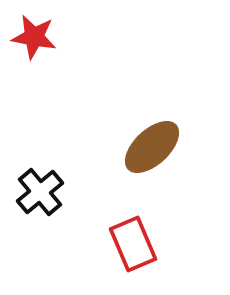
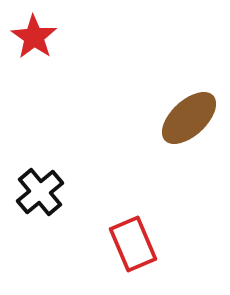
red star: rotated 24 degrees clockwise
brown ellipse: moved 37 px right, 29 px up
